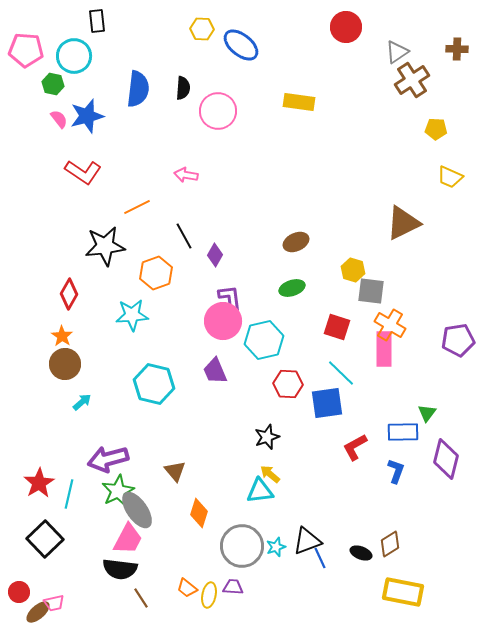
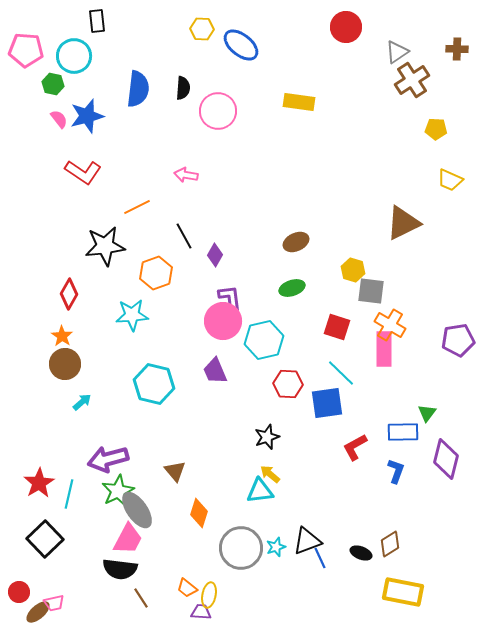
yellow trapezoid at (450, 177): moved 3 px down
gray circle at (242, 546): moved 1 px left, 2 px down
purple trapezoid at (233, 587): moved 32 px left, 25 px down
